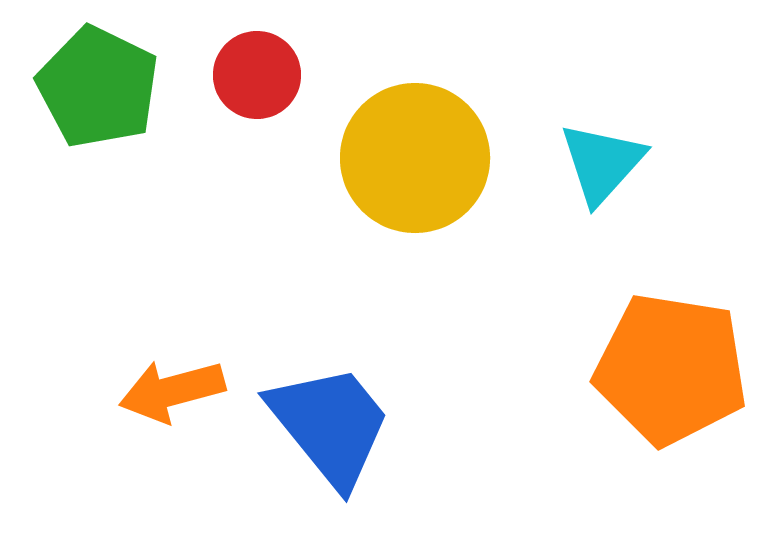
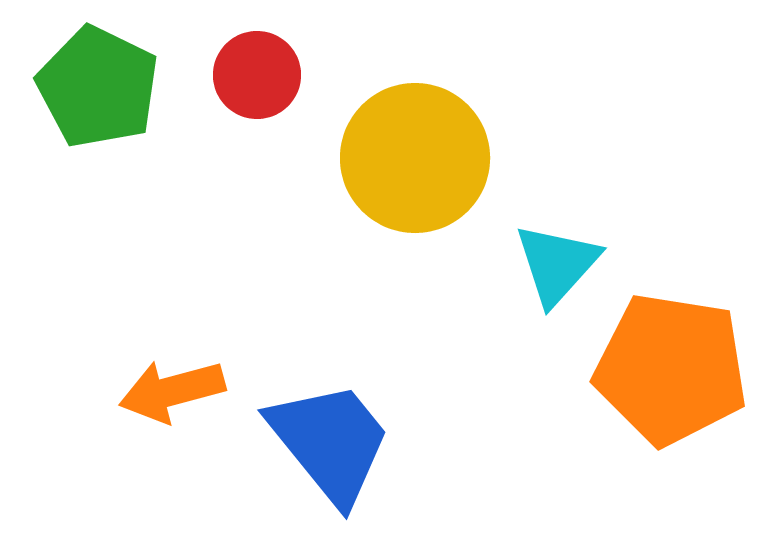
cyan triangle: moved 45 px left, 101 px down
blue trapezoid: moved 17 px down
